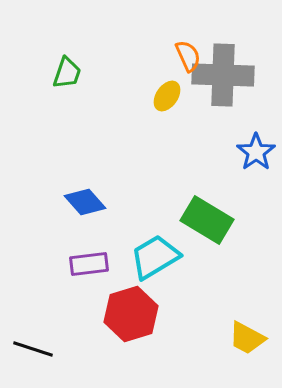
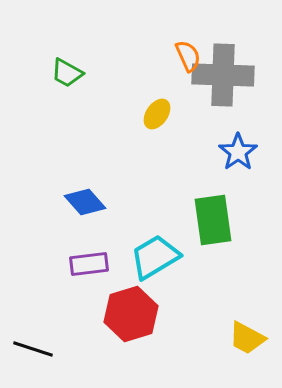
green trapezoid: rotated 100 degrees clockwise
yellow ellipse: moved 10 px left, 18 px down
blue star: moved 18 px left
green rectangle: moved 6 px right; rotated 51 degrees clockwise
